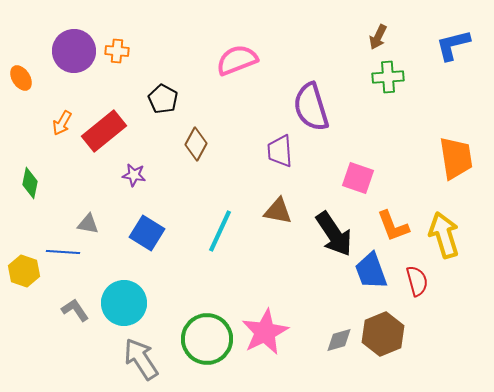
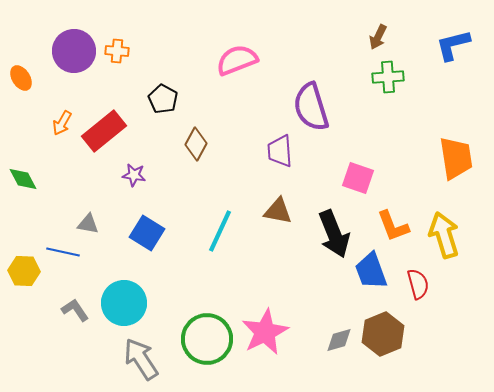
green diamond: moved 7 px left, 4 px up; rotated 40 degrees counterclockwise
black arrow: rotated 12 degrees clockwise
blue line: rotated 8 degrees clockwise
yellow hexagon: rotated 16 degrees counterclockwise
red semicircle: moved 1 px right, 3 px down
